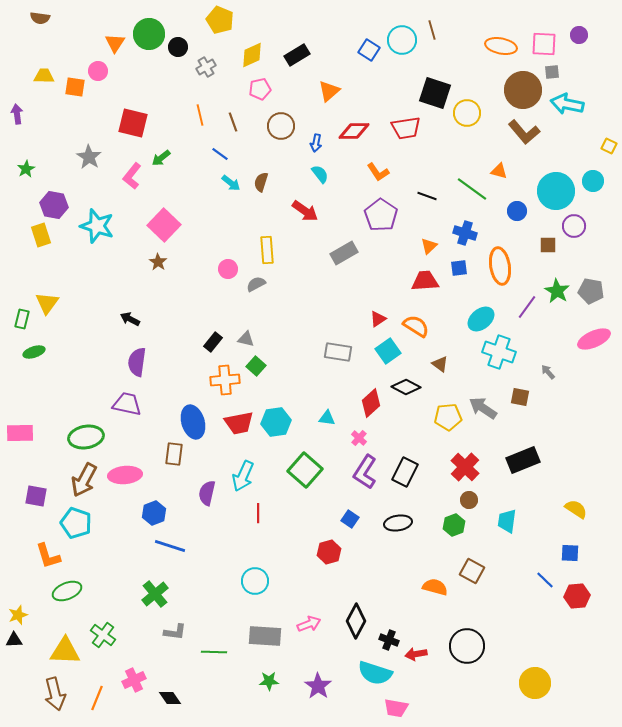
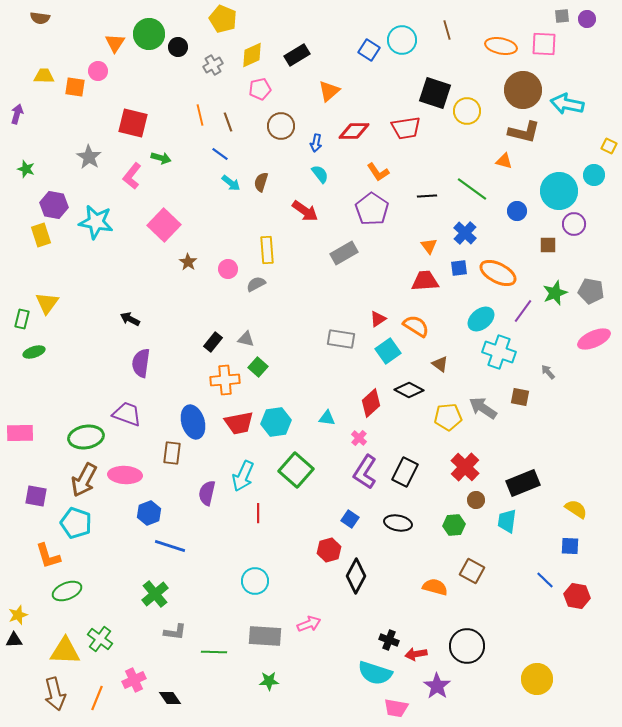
yellow pentagon at (220, 20): moved 3 px right, 1 px up
brown line at (432, 30): moved 15 px right
purple circle at (579, 35): moved 8 px right, 16 px up
gray cross at (206, 67): moved 7 px right, 2 px up
gray square at (552, 72): moved 10 px right, 56 px up
yellow circle at (467, 113): moved 2 px up
purple arrow at (17, 114): rotated 24 degrees clockwise
brown line at (233, 122): moved 5 px left
brown L-shape at (524, 132): rotated 36 degrees counterclockwise
green arrow at (161, 158): rotated 126 degrees counterclockwise
green star at (26, 169): rotated 24 degrees counterclockwise
orange triangle at (499, 171): moved 5 px right, 10 px up
cyan circle at (593, 181): moved 1 px right, 6 px up
cyan circle at (556, 191): moved 3 px right
black line at (427, 196): rotated 24 degrees counterclockwise
purple pentagon at (381, 215): moved 9 px left, 6 px up
cyan star at (97, 226): moved 1 px left, 4 px up; rotated 8 degrees counterclockwise
purple circle at (574, 226): moved 2 px up
blue cross at (465, 233): rotated 25 degrees clockwise
orange triangle at (429, 246): rotated 24 degrees counterclockwise
brown star at (158, 262): moved 30 px right
orange ellipse at (500, 266): moved 2 px left, 7 px down; rotated 54 degrees counterclockwise
green star at (557, 291): moved 2 px left, 2 px down; rotated 20 degrees clockwise
purple line at (527, 307): moved 4 px left, 4 px down
gray rectangle at (338, 352): moved 3 px right, 13 px up
purple semicircle at (137, 362): moved 4 px right, 1 px down
green square at (256, 366): moved 2 px right, 1 px down
black diamond at (406, 387): moved 3 px right, 3 px down
purple trapezoid at (127, 404): moved 10 px down; rotated 8 degrees clockwise
brown rectangle at (174, 454): moved 2 px left, 1 px up
black rectangle at (523, 460): moved 23 px down
green square at (305, 470): moved 9 px left
pink ellipse at (125, 475): rotated 8 degrees clockwise
brown circle at (469, 500): moved 7 px right
blue hexagon at (154, 513): moved 5 px left
black ellipse at (398, 523): rotated 20 degrees clockwise
green hexagon at (454, 525): rotated 15 degrees clockwise
red hexagon at (329, 552): moved 2 px up
blue square at (570, 553): moved 7 px up
red hexagon at (577, 596): rotated 15 degrees clockwise
black diamond at (356, 621): moved 45 px up
green cross at (103, 635): moved 3 px left, 4 px down
yellow circle at (535, 683): moved 2 px right, 4 px up
purple star at (318, 686): moved 119 px right
